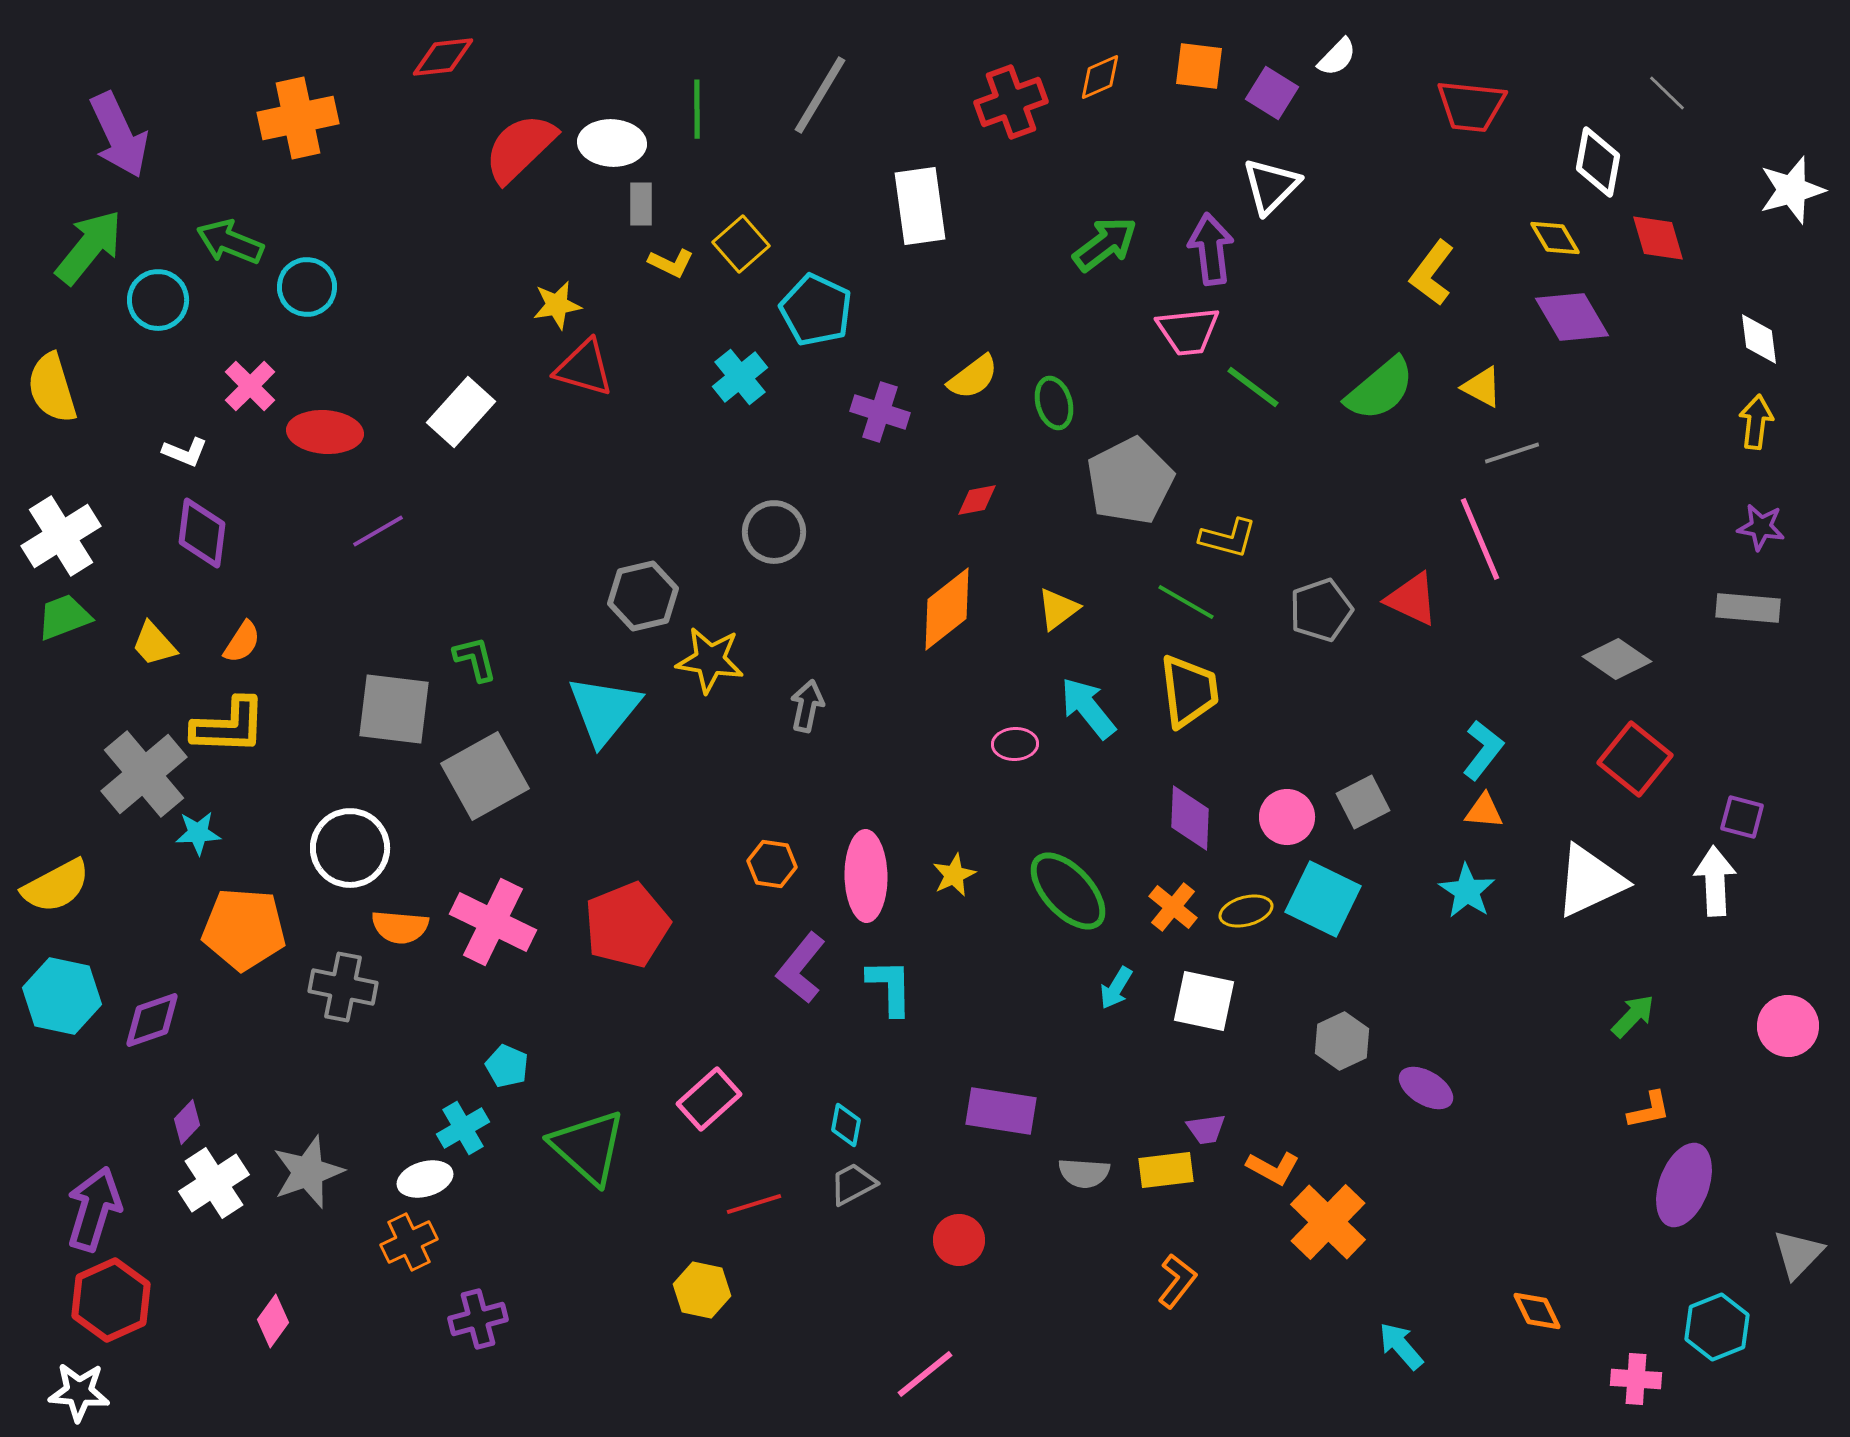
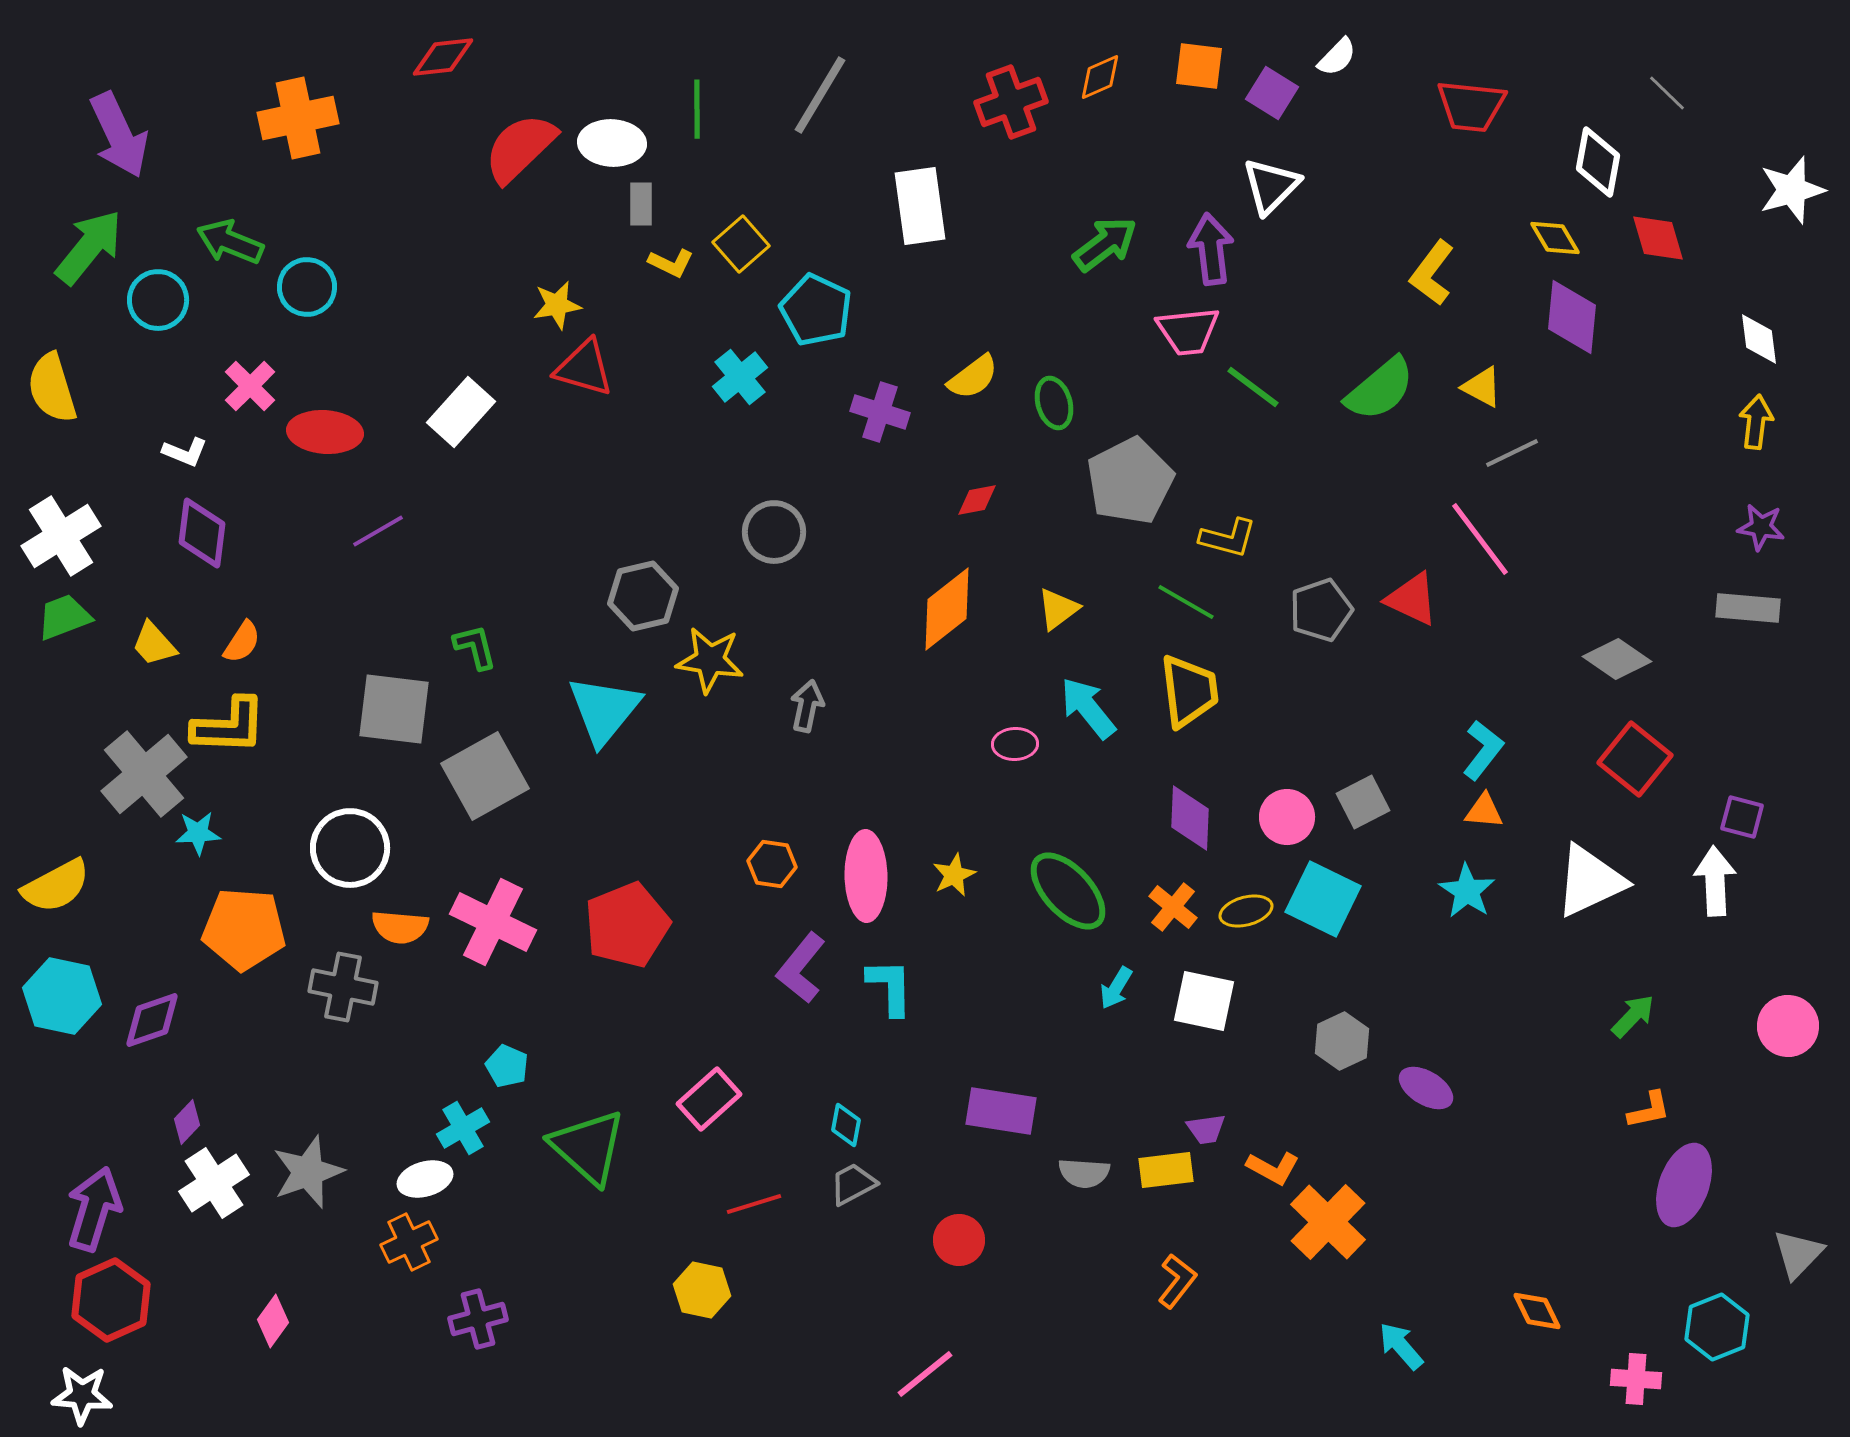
purple diamond at (1572, 317): rotated 36 degrees clockwise
gray line at (1512, 453): rotated 8 degrees counterclockwise
pink line at (1480, 539): rotated 14 degrees counterclockwise
green L-shape at (475, 659): moved 12 px up
white star at (79, 1392): moved 3 px right, 3 px down
